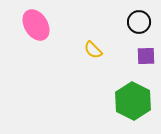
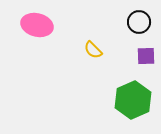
pink ellipse: moved 1 px right; rotated 44 degrees counterclockwise
green hexagon: moved 1 px up; rotated 9 degrees clockwise
